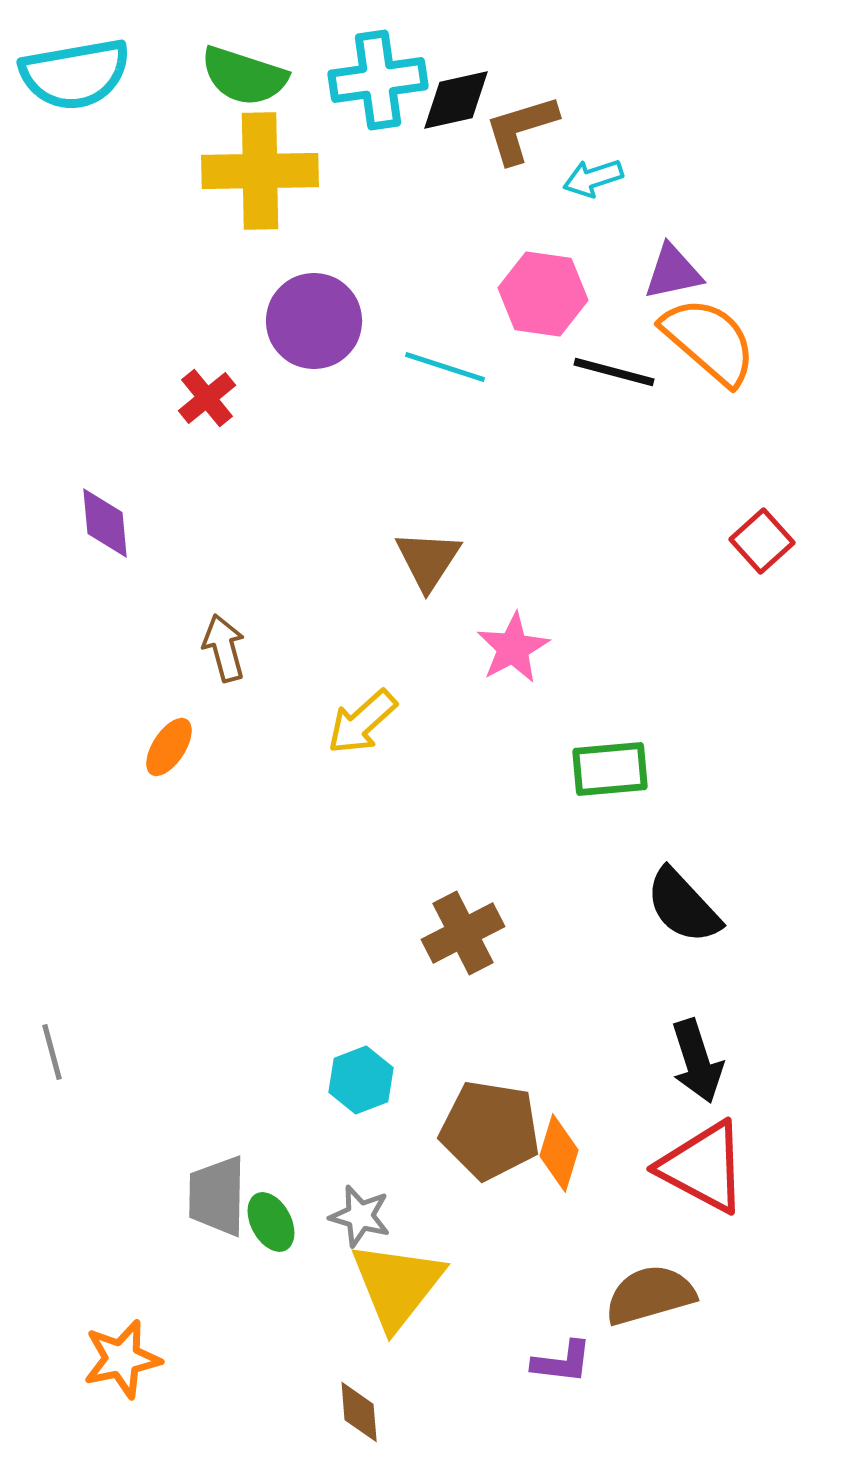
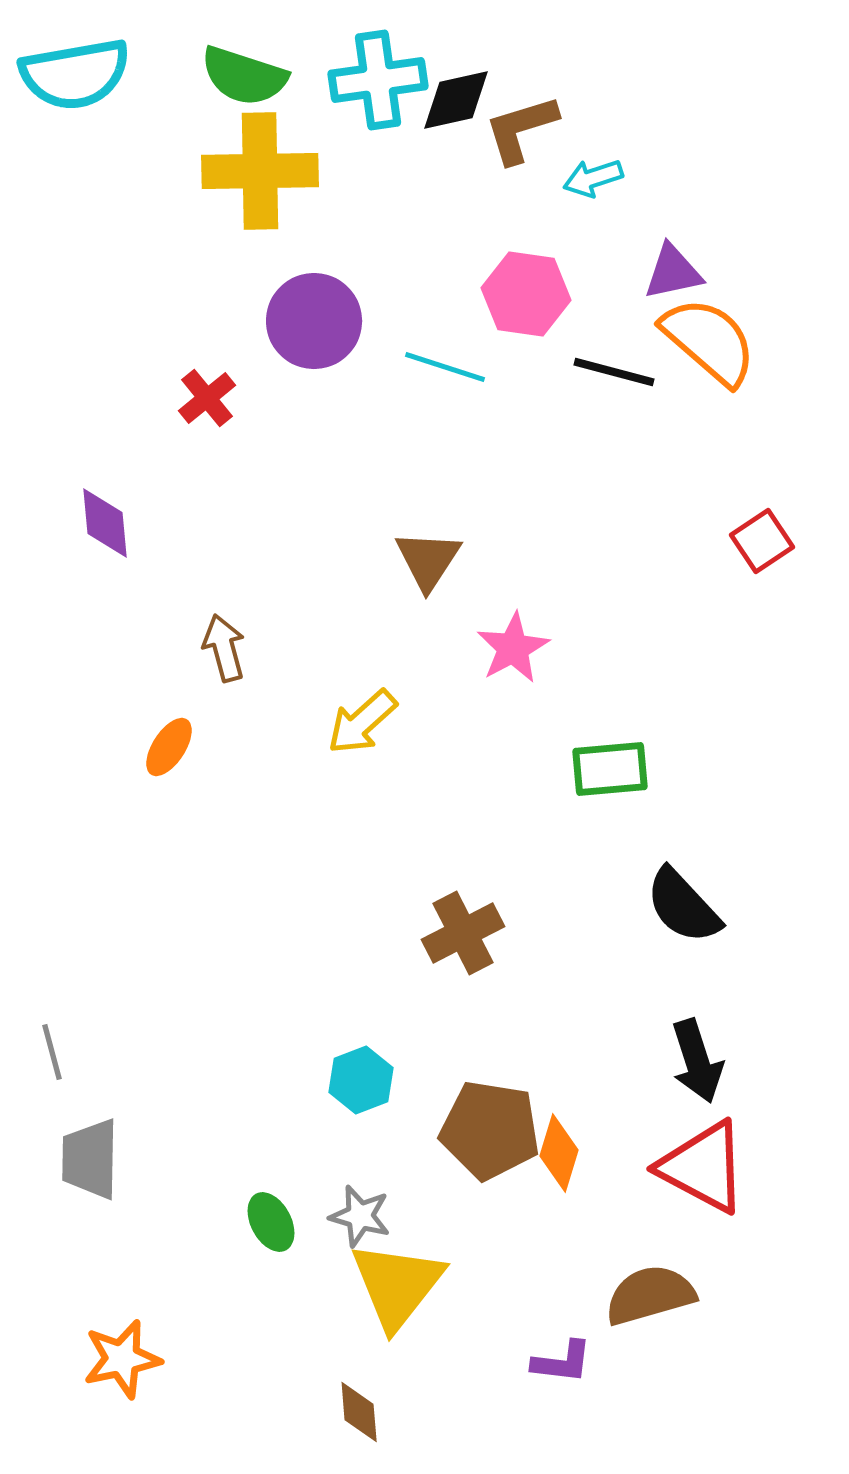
pink hexagon: moved 17 px left
red square: rotated 8 degrees clockwise
gray trapezoid: moved 127 px left, 37 px up
